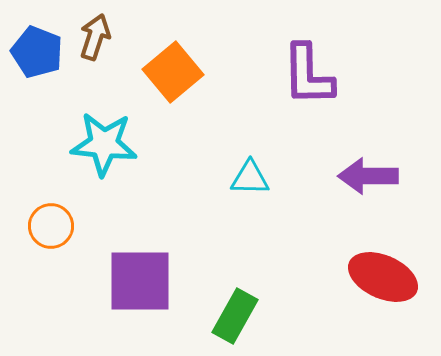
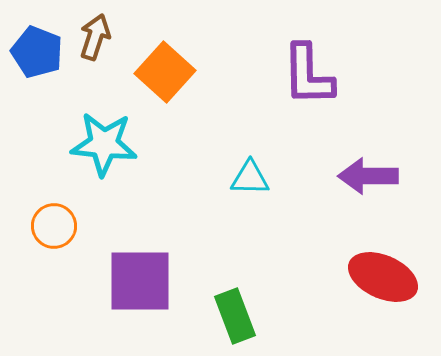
orange square: moved 8 px left; rotated 8 degrees counterclockwise
orange circle: moved 3 px right
green rectangle: rotated 50 degrees counterclockwise
